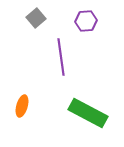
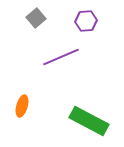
purple line: rotated 75 degrees clockwise
green rectangle: moved 1 px right, 8 px down
